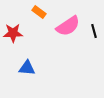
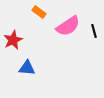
red star: moved 7 px down; rotated 24 degrees counterclockwise
